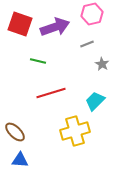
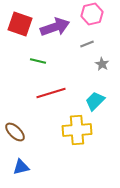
yellow cross: moved 2 px right, 1 px up; rotated 12 degrees clockwise
blue triangle: moved 1 px right, 7 px down; rotated 18 degrees counterclockwise
